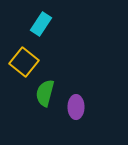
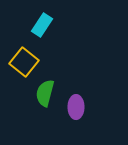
cyan rectangle: moved 1 px right, 1 px down
